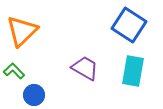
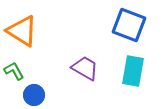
blue square: rotated 12 degrees counterclockwise
orange triangle: rotated 44 degrees counterclockwise
green L-shape: rotated 15 degrees clockwise
